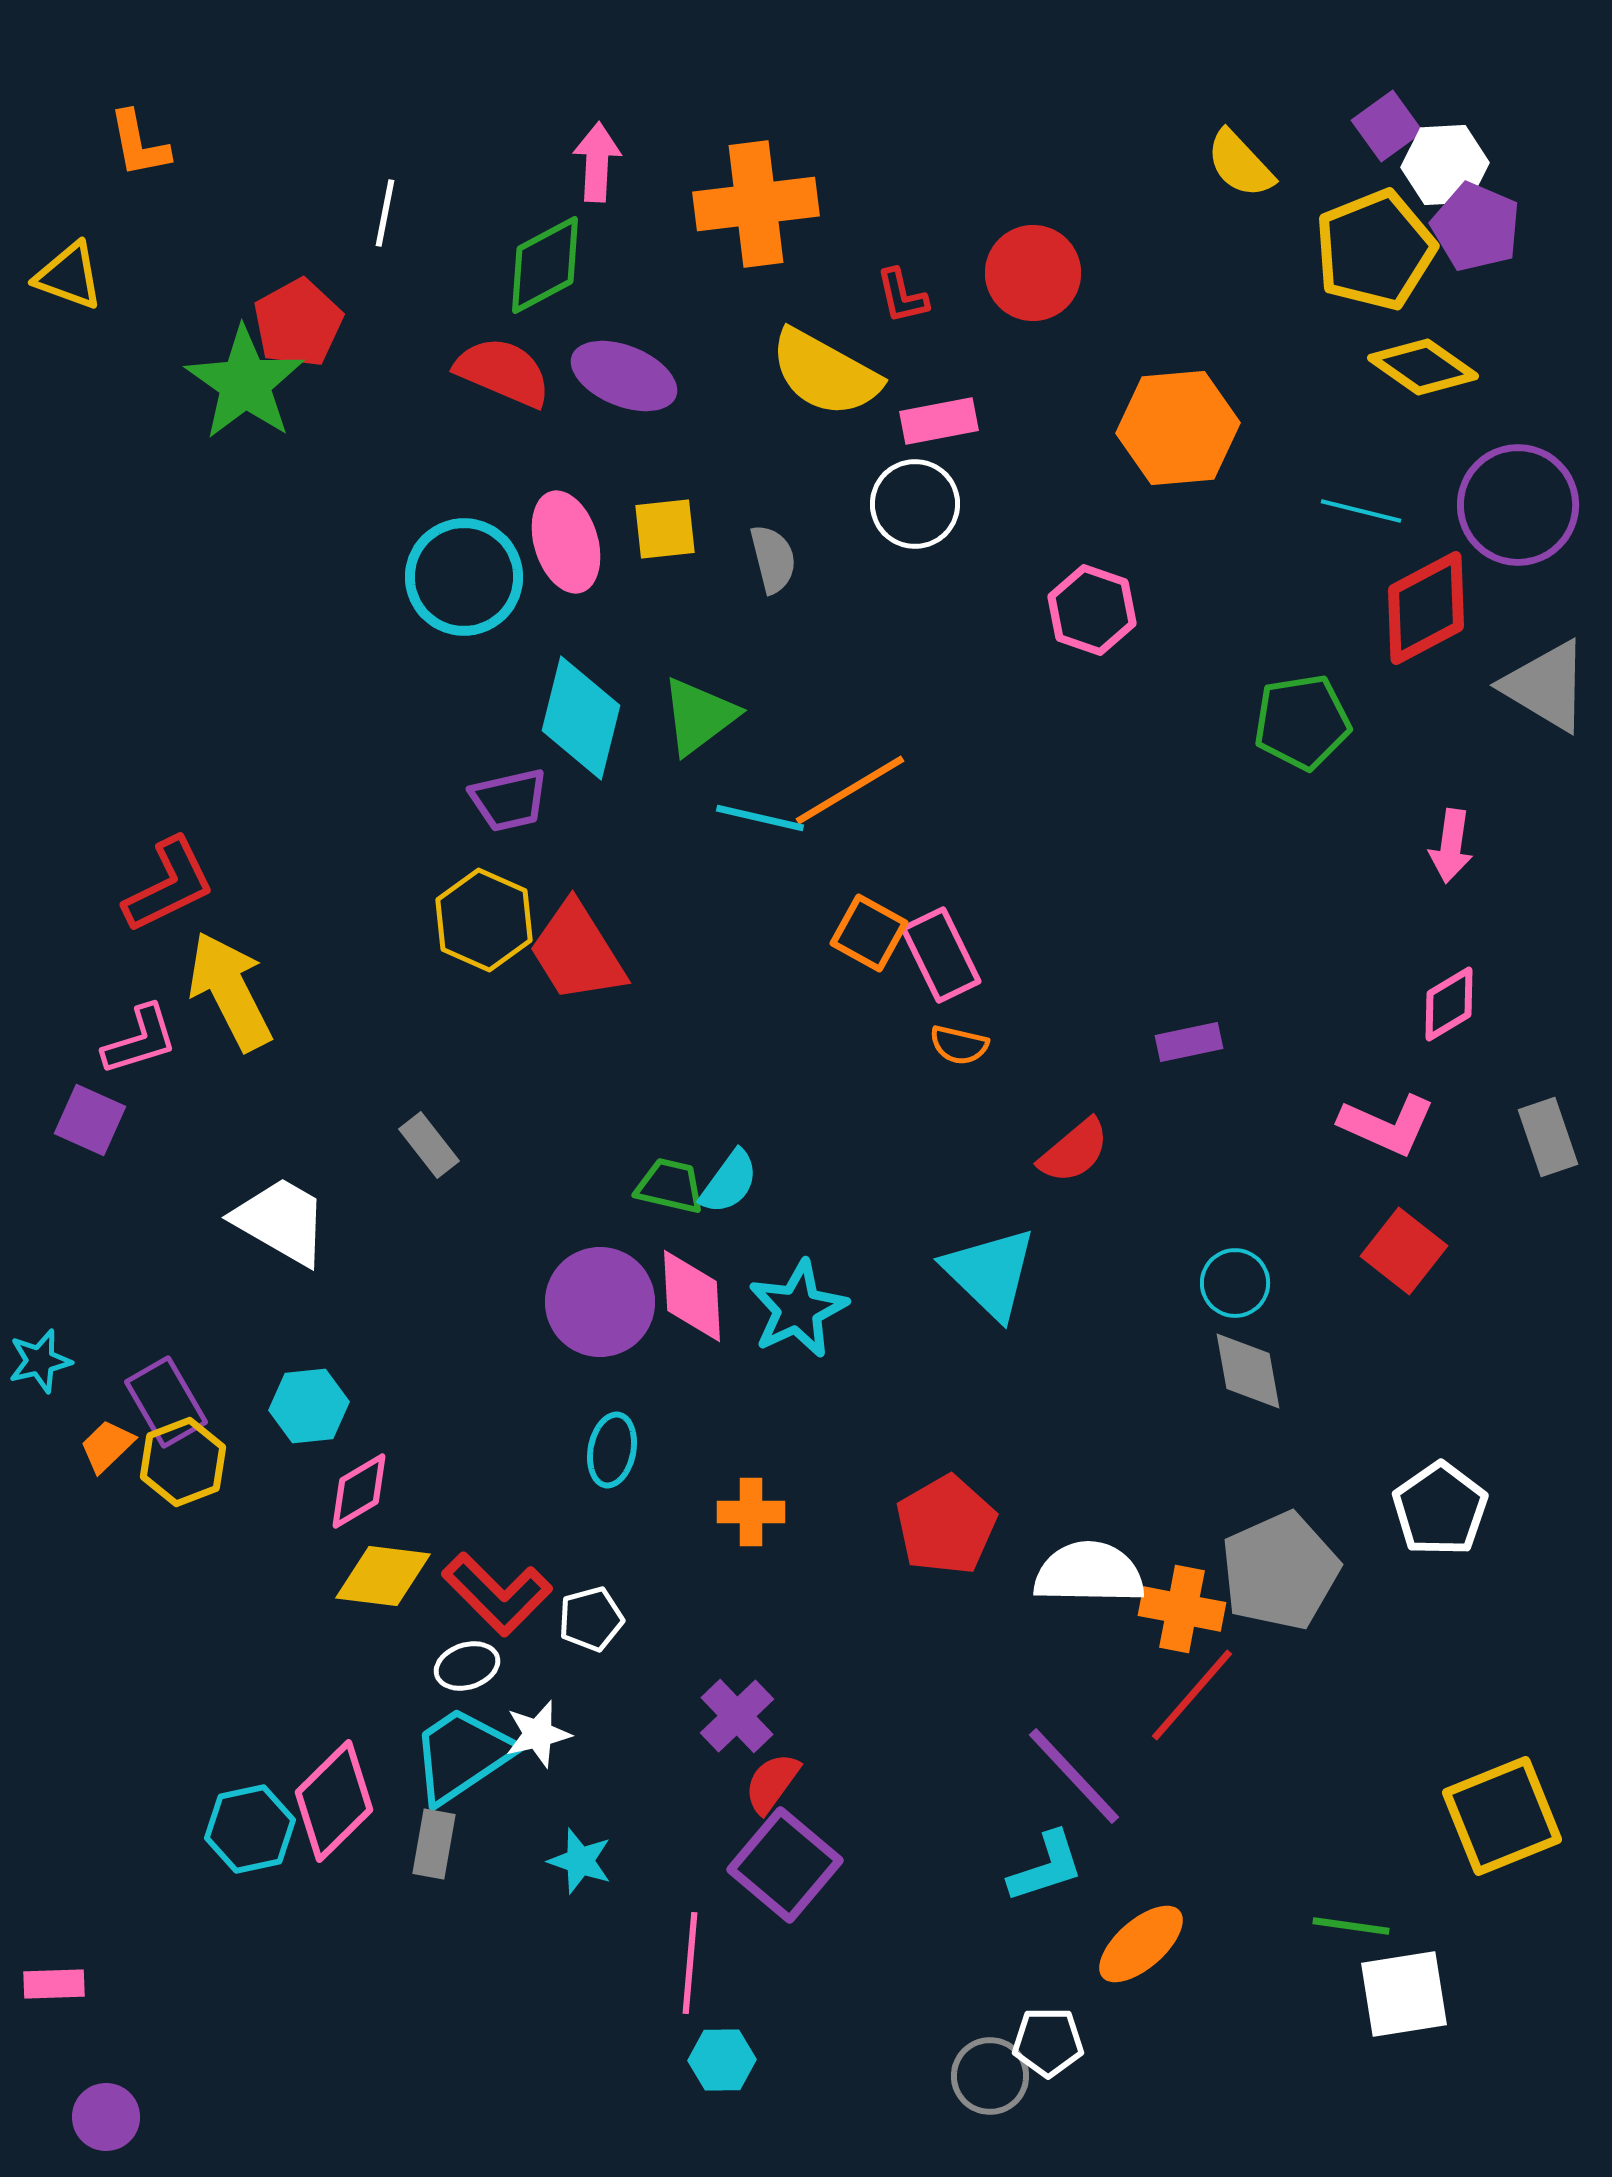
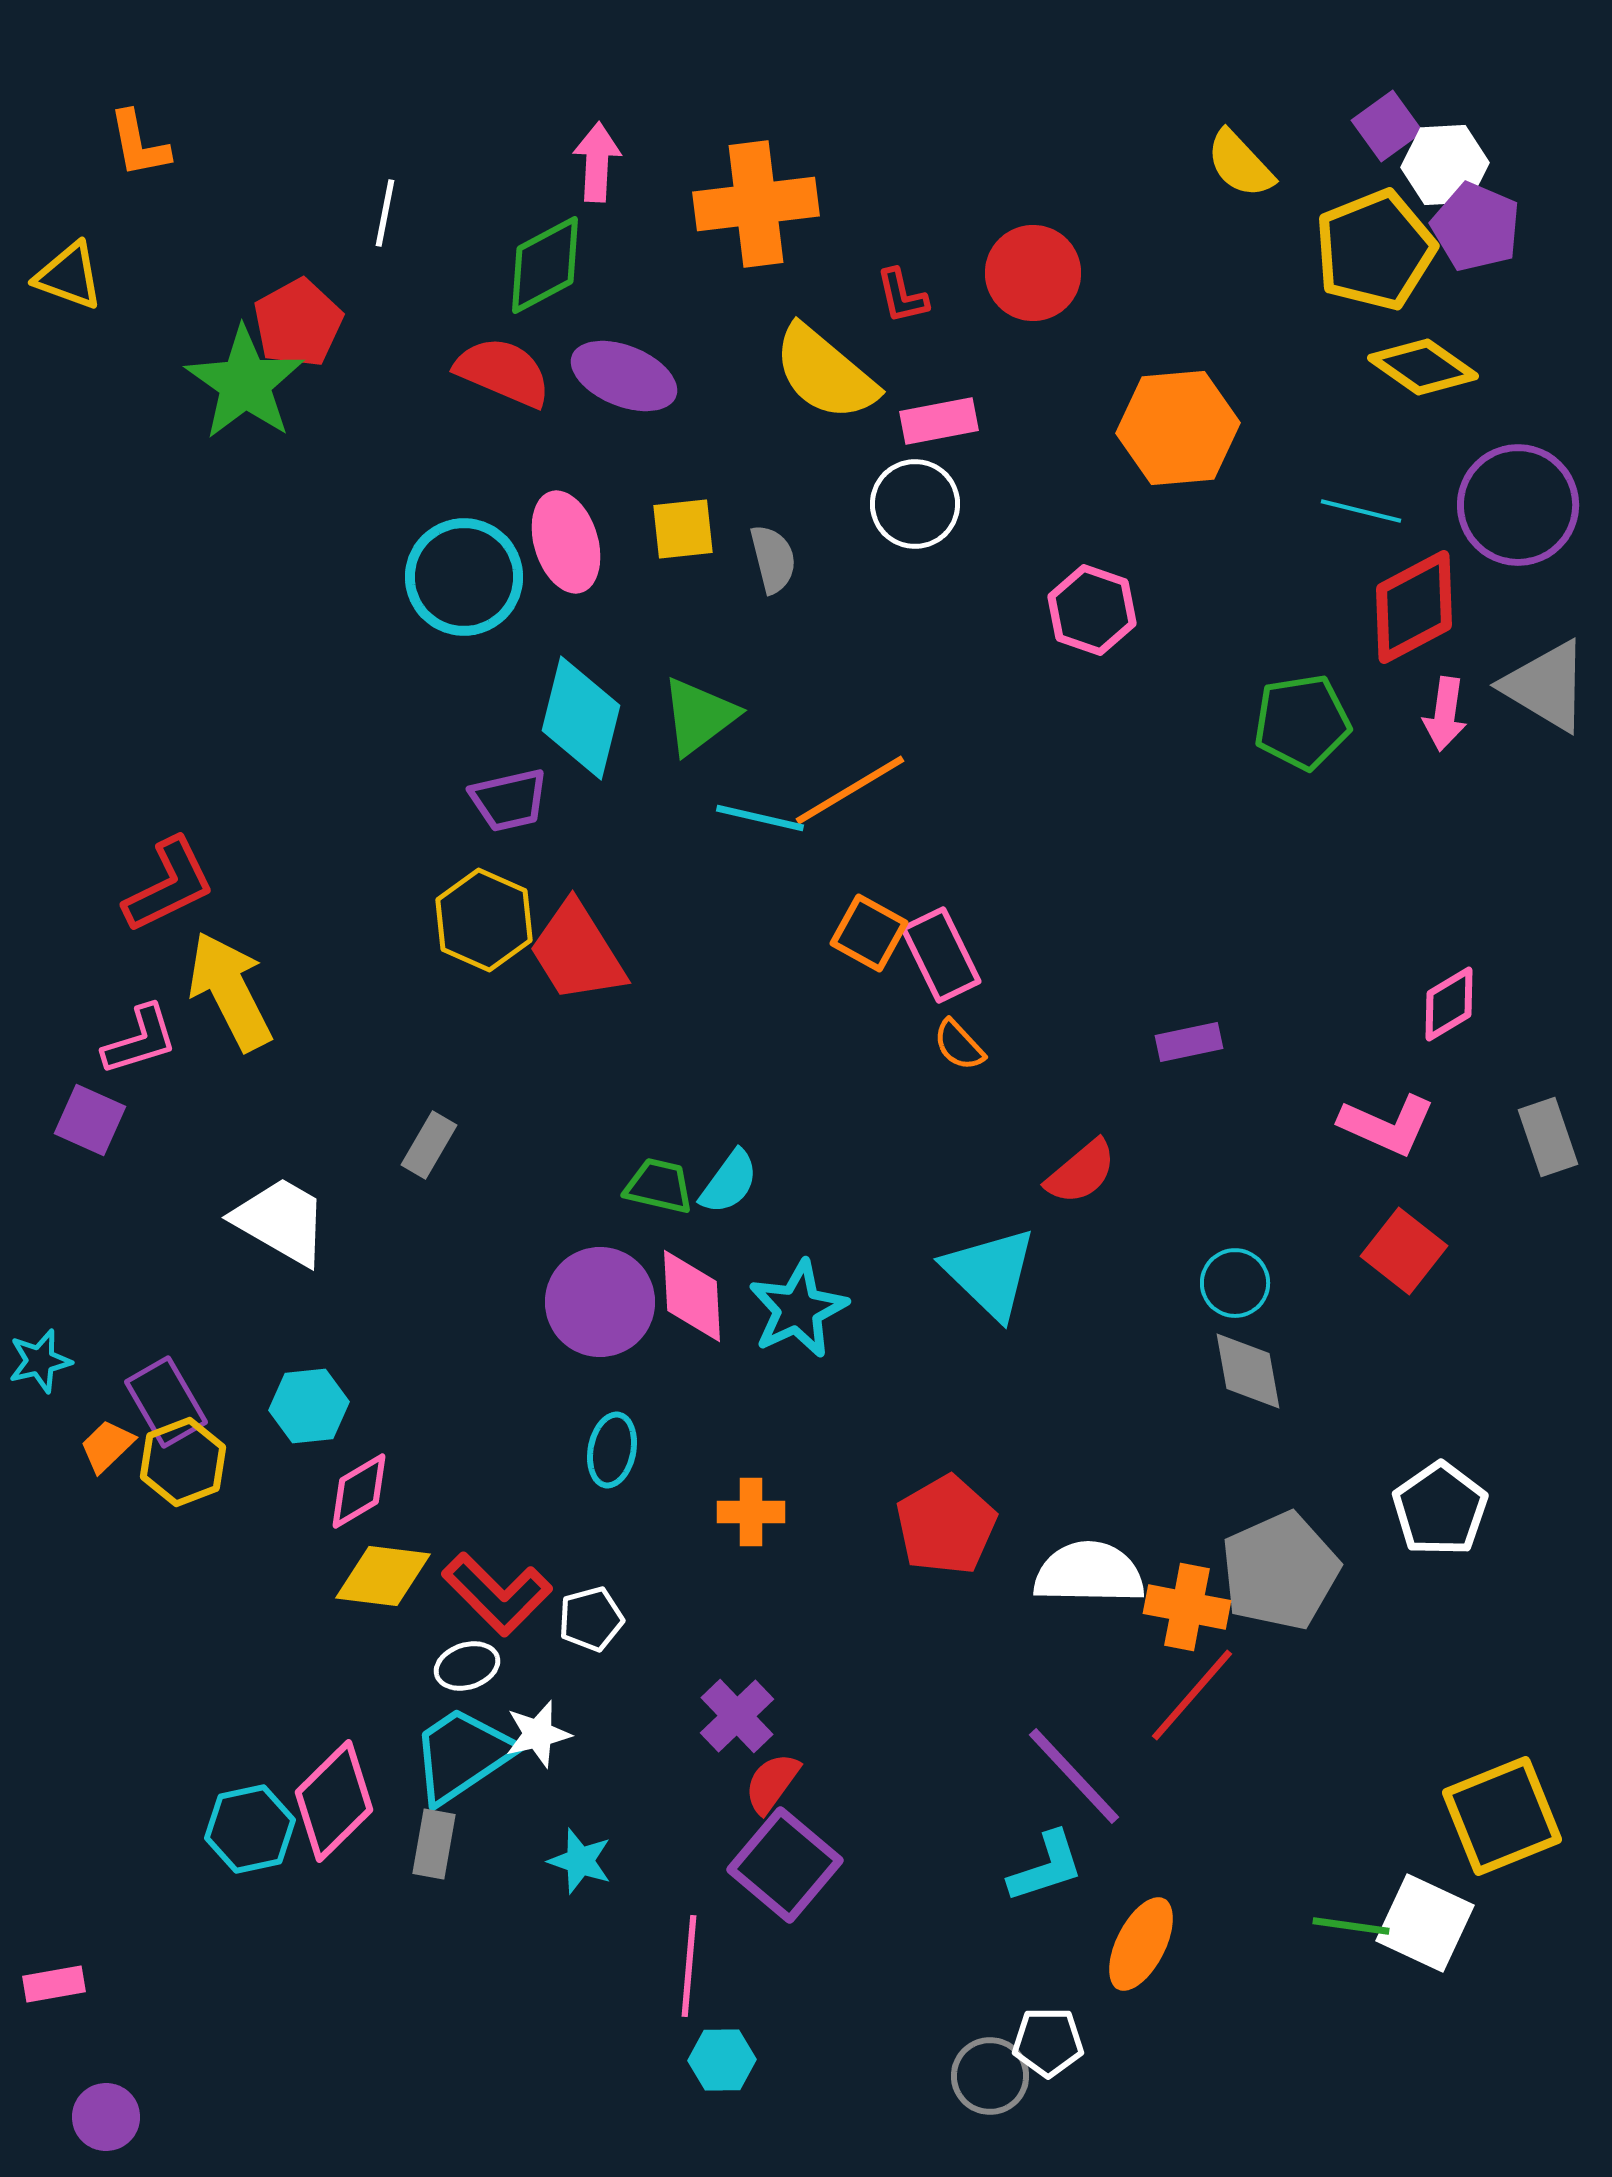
yellow semicircle at (825, 373): rotated 11 degrees clockwise
yellow square at (665, 529): moved 18 px right
red diamond at (1426, 608): moved 12 px left, 1 px up
pink arrow at (1451, 846): moved 6 px left, 132 px up
orange semicircle at (959, 1045): rotated 34 degrees clockwise
gray rectangle at (429, 1145): rotated 68 degrees clockwise
red semicircle at (1074, 1151): moved 7 px right, 21 px down
green trapezoid at (670, 1186): moved 11 px left
orange cross at (1182, 1609): moved 5 px right, 2 px up
orange ellipse at (1141, 1944): rotated 22 degrees counterclockwise
pink line at (690, 1963): moved 1 px left, 3 px down
pink rectangle at (54, 1984): rotated 8 degrees counterclockwise
white square at (1404, 1994): moved 21 px right, 71 px up; rotated 34 degrees clockwise
